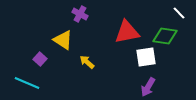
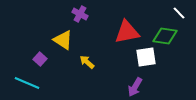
purple arrow: moved 13 px left
